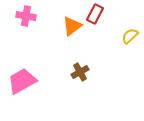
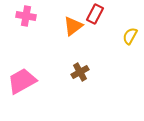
orange triangle: moved 1 px right
yellow semicircle: rotated 18 degrees counterclockwise
